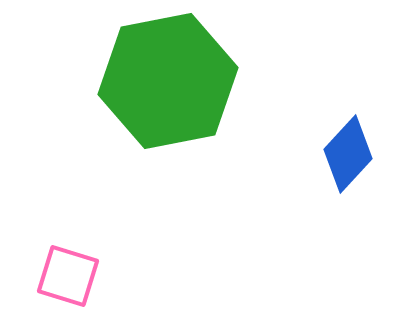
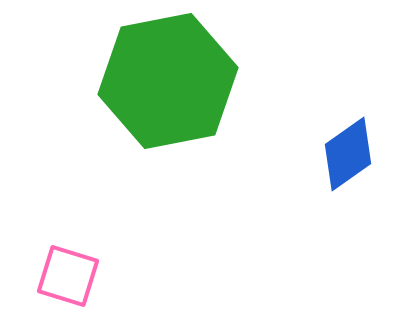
blue diamond: rotated 12 degrees clockwise
